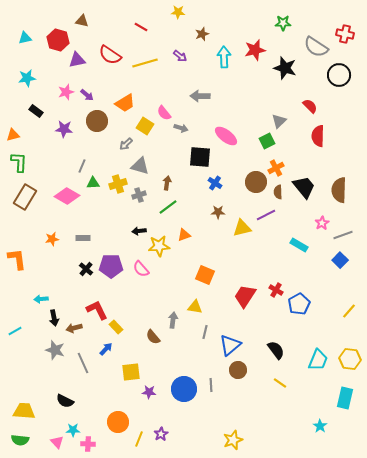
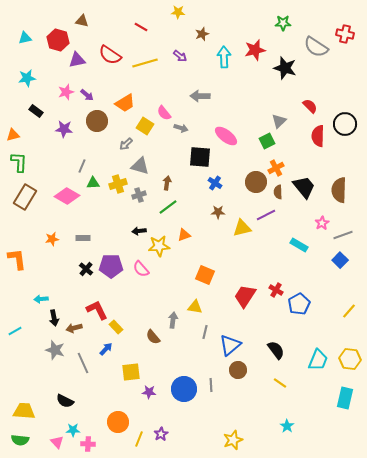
black circle at (339, 75): moved 6 px right, 49 px down
cyan star at (320, 426): moved 33 px left
